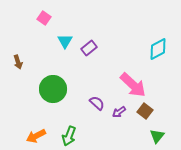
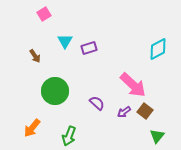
pink square: moved 4 px up; rotated 24 degrees clockwise
purple rectangle: rotated 21 degrees clockwise
brown arrow: moved 17 px right, 6 px up; rotated 16 degrees counterclockwise
green circle: moved 2 px right, 2 px down
purple arrow: moved 5 px right
orange arrow: moved 4 px left, 8 px up; rotated 24 degrees counterclockwise
